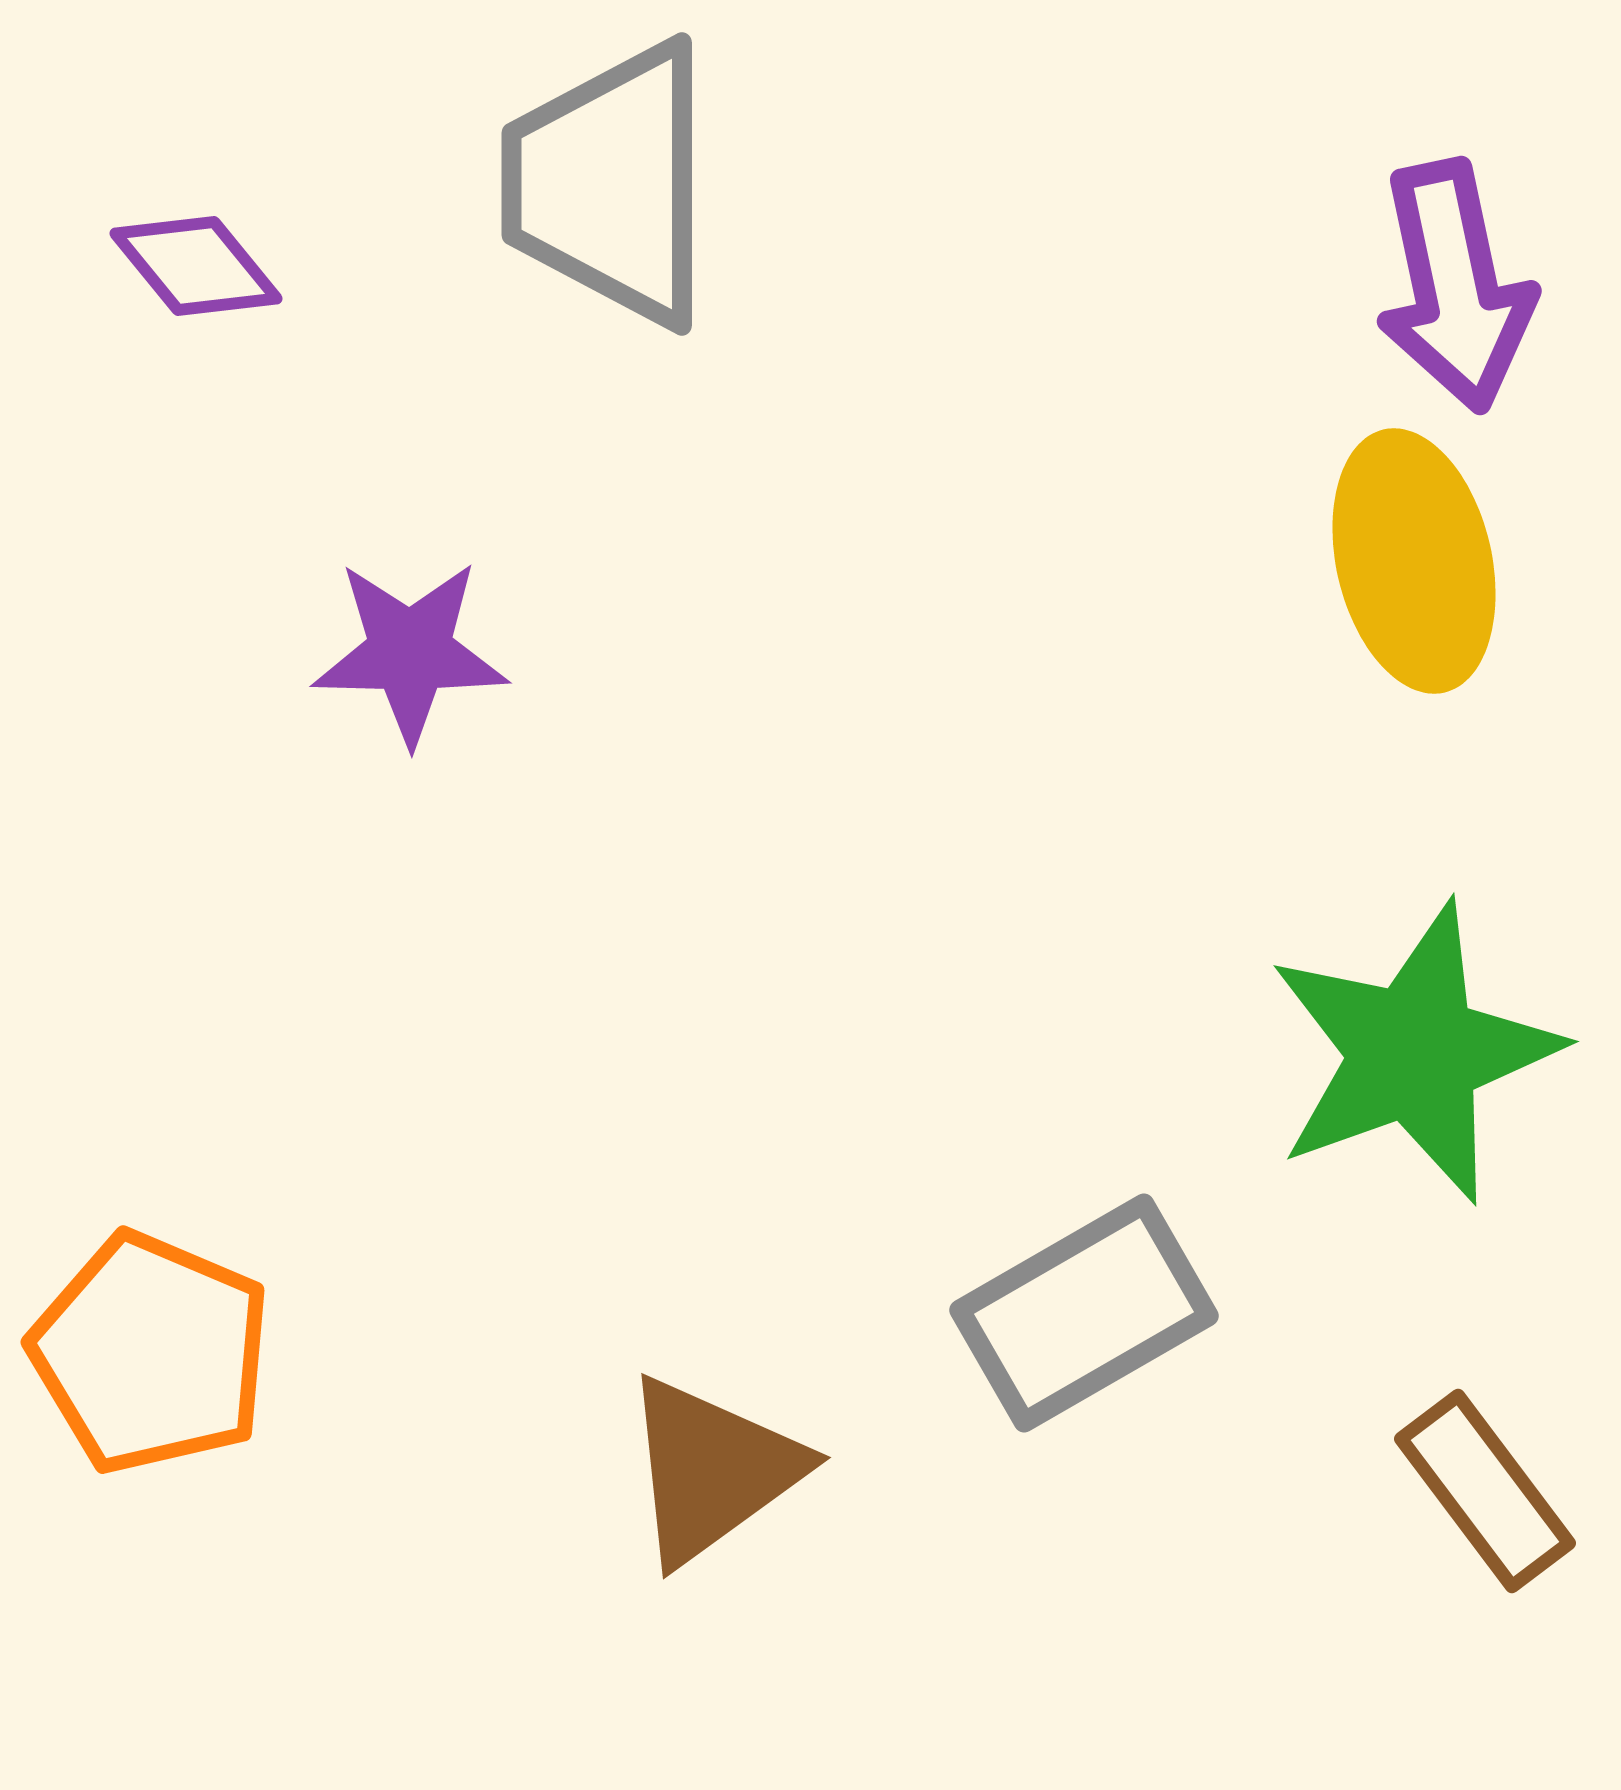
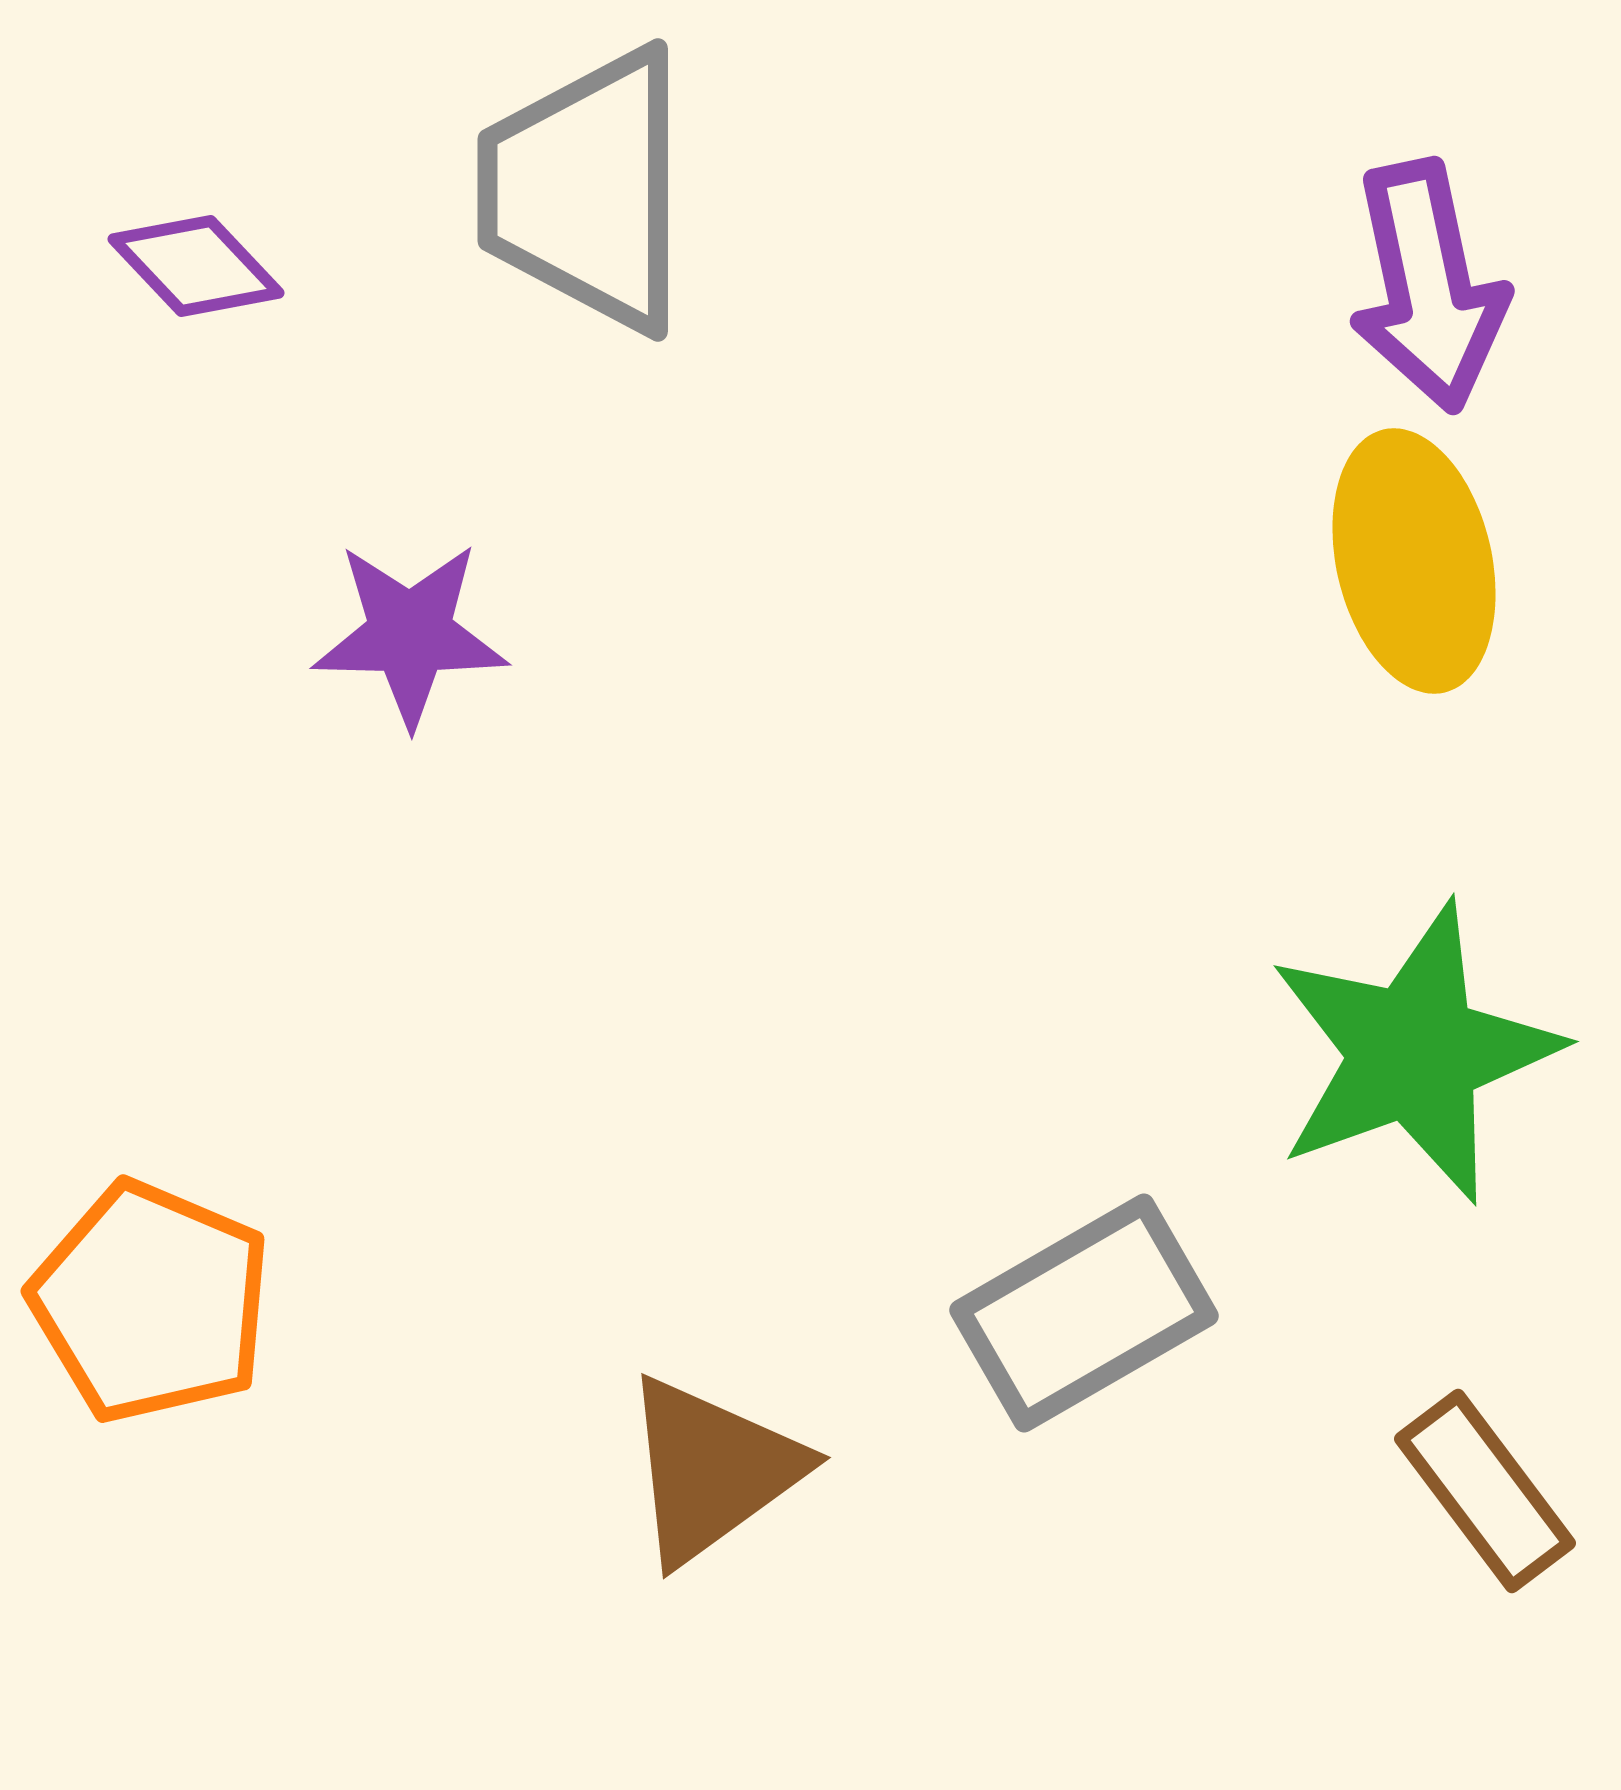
gray trapezoid: moved 24 px left, 6 px down
purple diamond: rotated 4 degrees counterclockwise
purple arrow: moved 27 px left
purple star: moved 18 px up
orange pentagon: moved 51 px up
